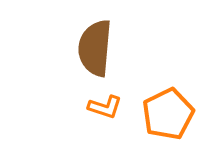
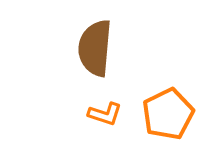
orange L-shape: moved 7 px down
